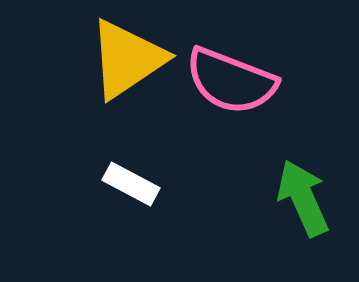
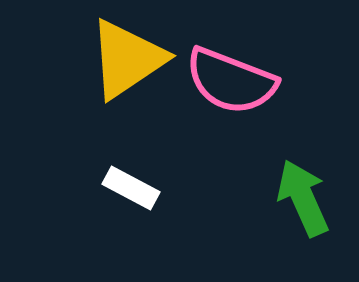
white rectangle: moved 4 px down
